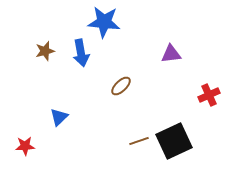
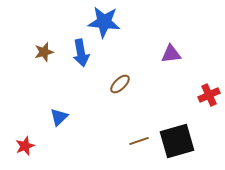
brown star: moved 1 px left, 1 px down
brown ellipse: moved 1 px left, 2 px up
black square: moved 3 px right; rotated 9 degrees clockwise
red star: rotated 18 degrees counterclockwise
